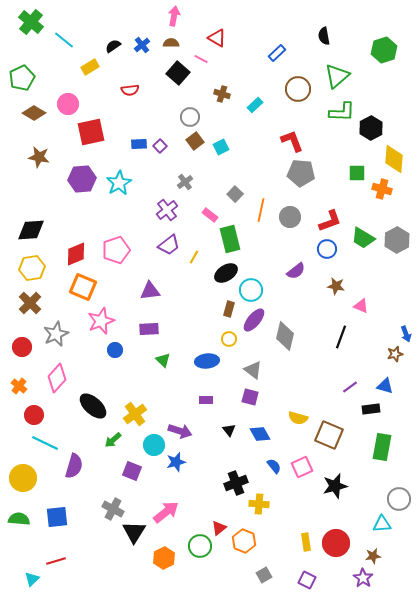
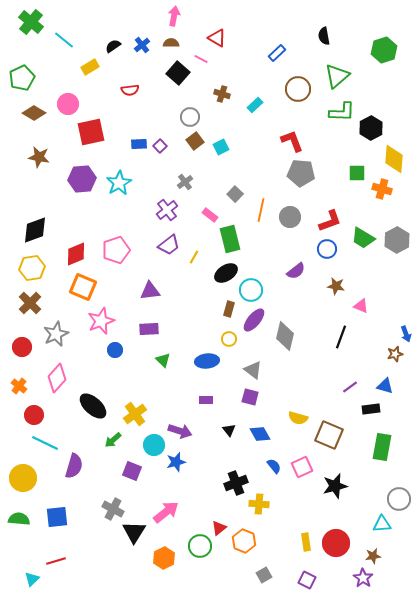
black diamond at (31, 230): moved 4 px right; rotated 16 degrees counterclockwise
